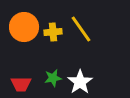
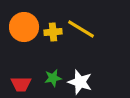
yellow line: rotated 24 degrees counterclockwise
white star: rotated 20 degrees counterclockwise
